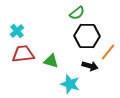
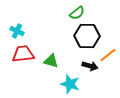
cyan cross: rotated 24 degrees counterclockwise
orange line: moved 3 px down; rotated 12 degrees clockwise
